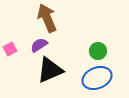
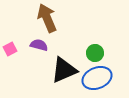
purple semicircle: rotated 48 degrees clockwise
green circle: moved 3 px left, 2 px down
black triangle: moved 14 px right
